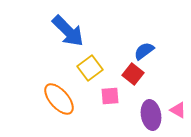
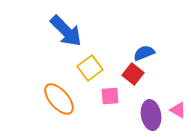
blue arrow: moved 2 px left
blue semicircle: moved 2 px down; rotated 15 degrees clockwise
